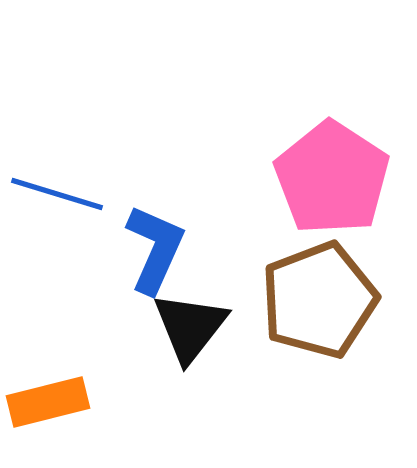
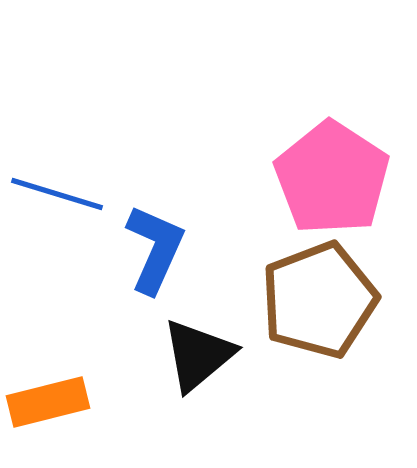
black triangle: moved 8 px right, 28 px down; rotated 12 degrees clockwise
